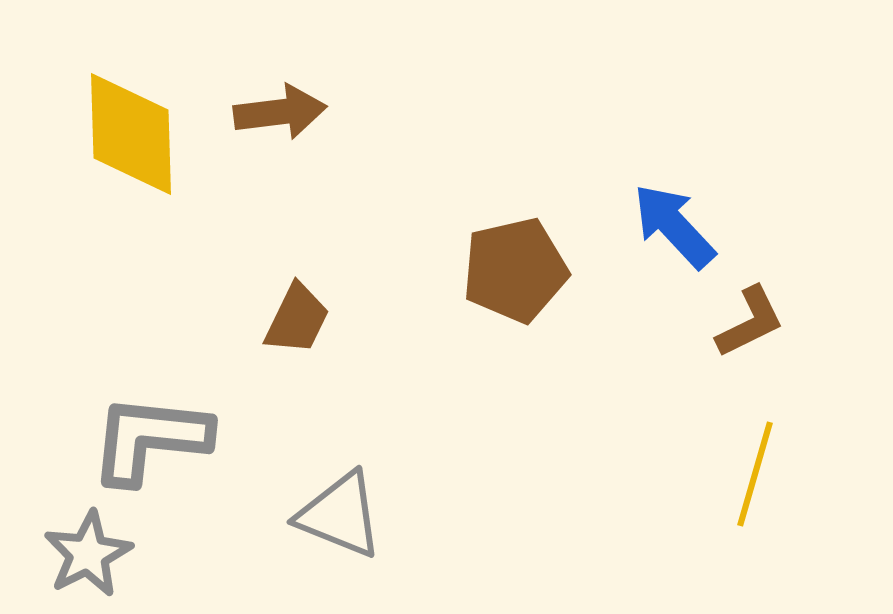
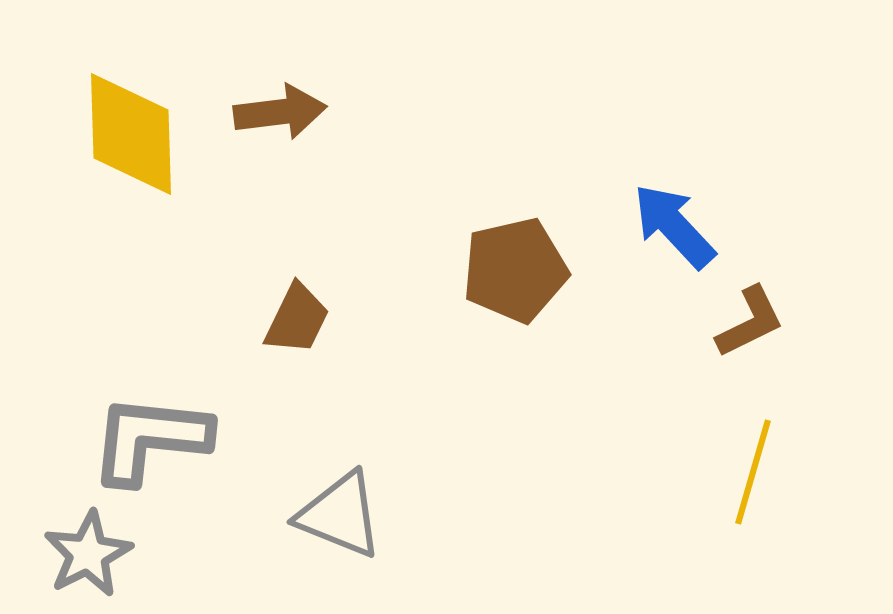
yellow line: moved 2 px left, 2 px up
